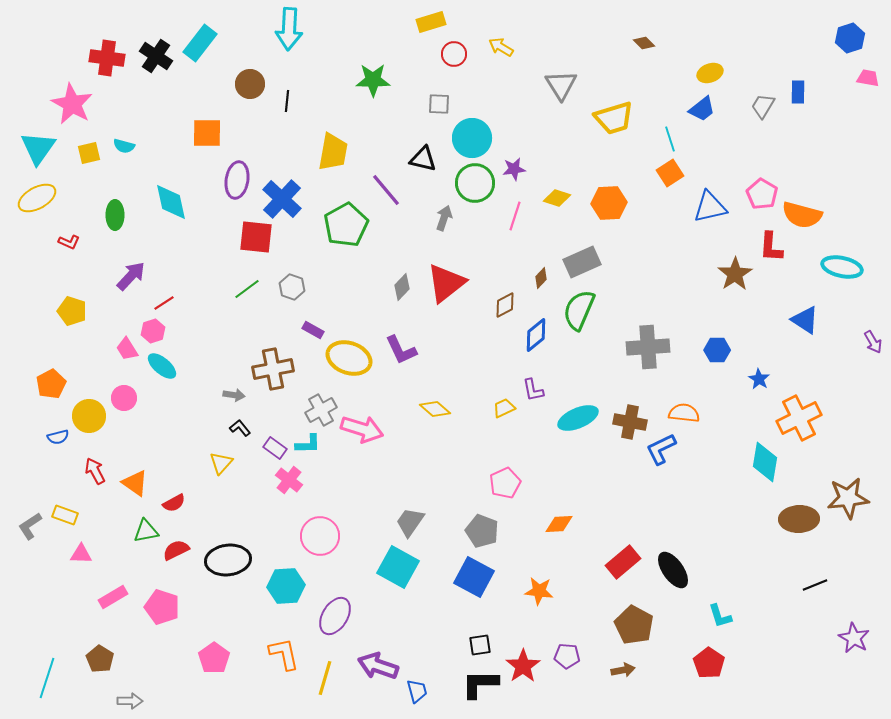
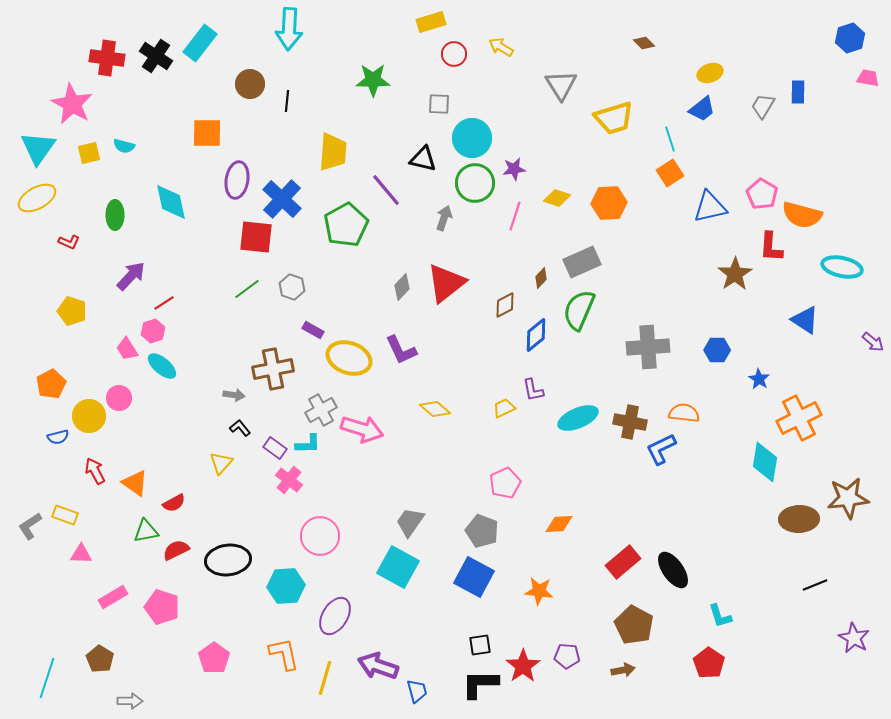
yellow trapezoid at (333, 152): rotated 6 degrees counterclockwise
purple arrow at (873, 342): rotated 20 degrees counterclockwise
pink circle at (124, 398): moved 5 px left
